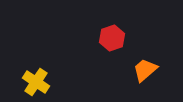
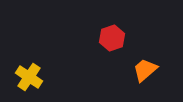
yellow cross: moved 7 px left, 5 px up
